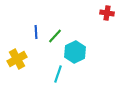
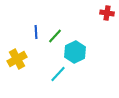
cyan line: rotated 24 degrees clockwise
